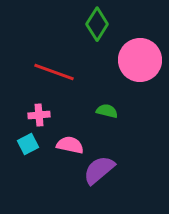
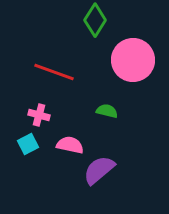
green diamond: moved 2 px left, 4 px up
pink circle: moved 7 px left
pink cross: rotated 20 degrees clockwise
